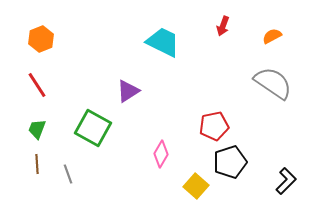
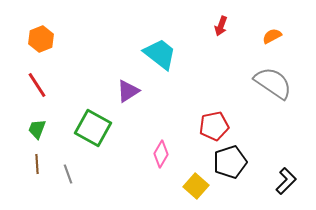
red arrow: moved 2 px left
cyan trapezoid: moved 3 px left, 12 px down; rotated 12 degrees clockwise
